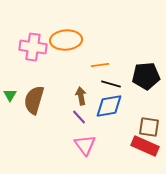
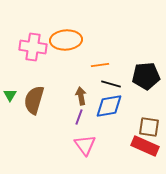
purple line: rotated 63 degrees clockwise
